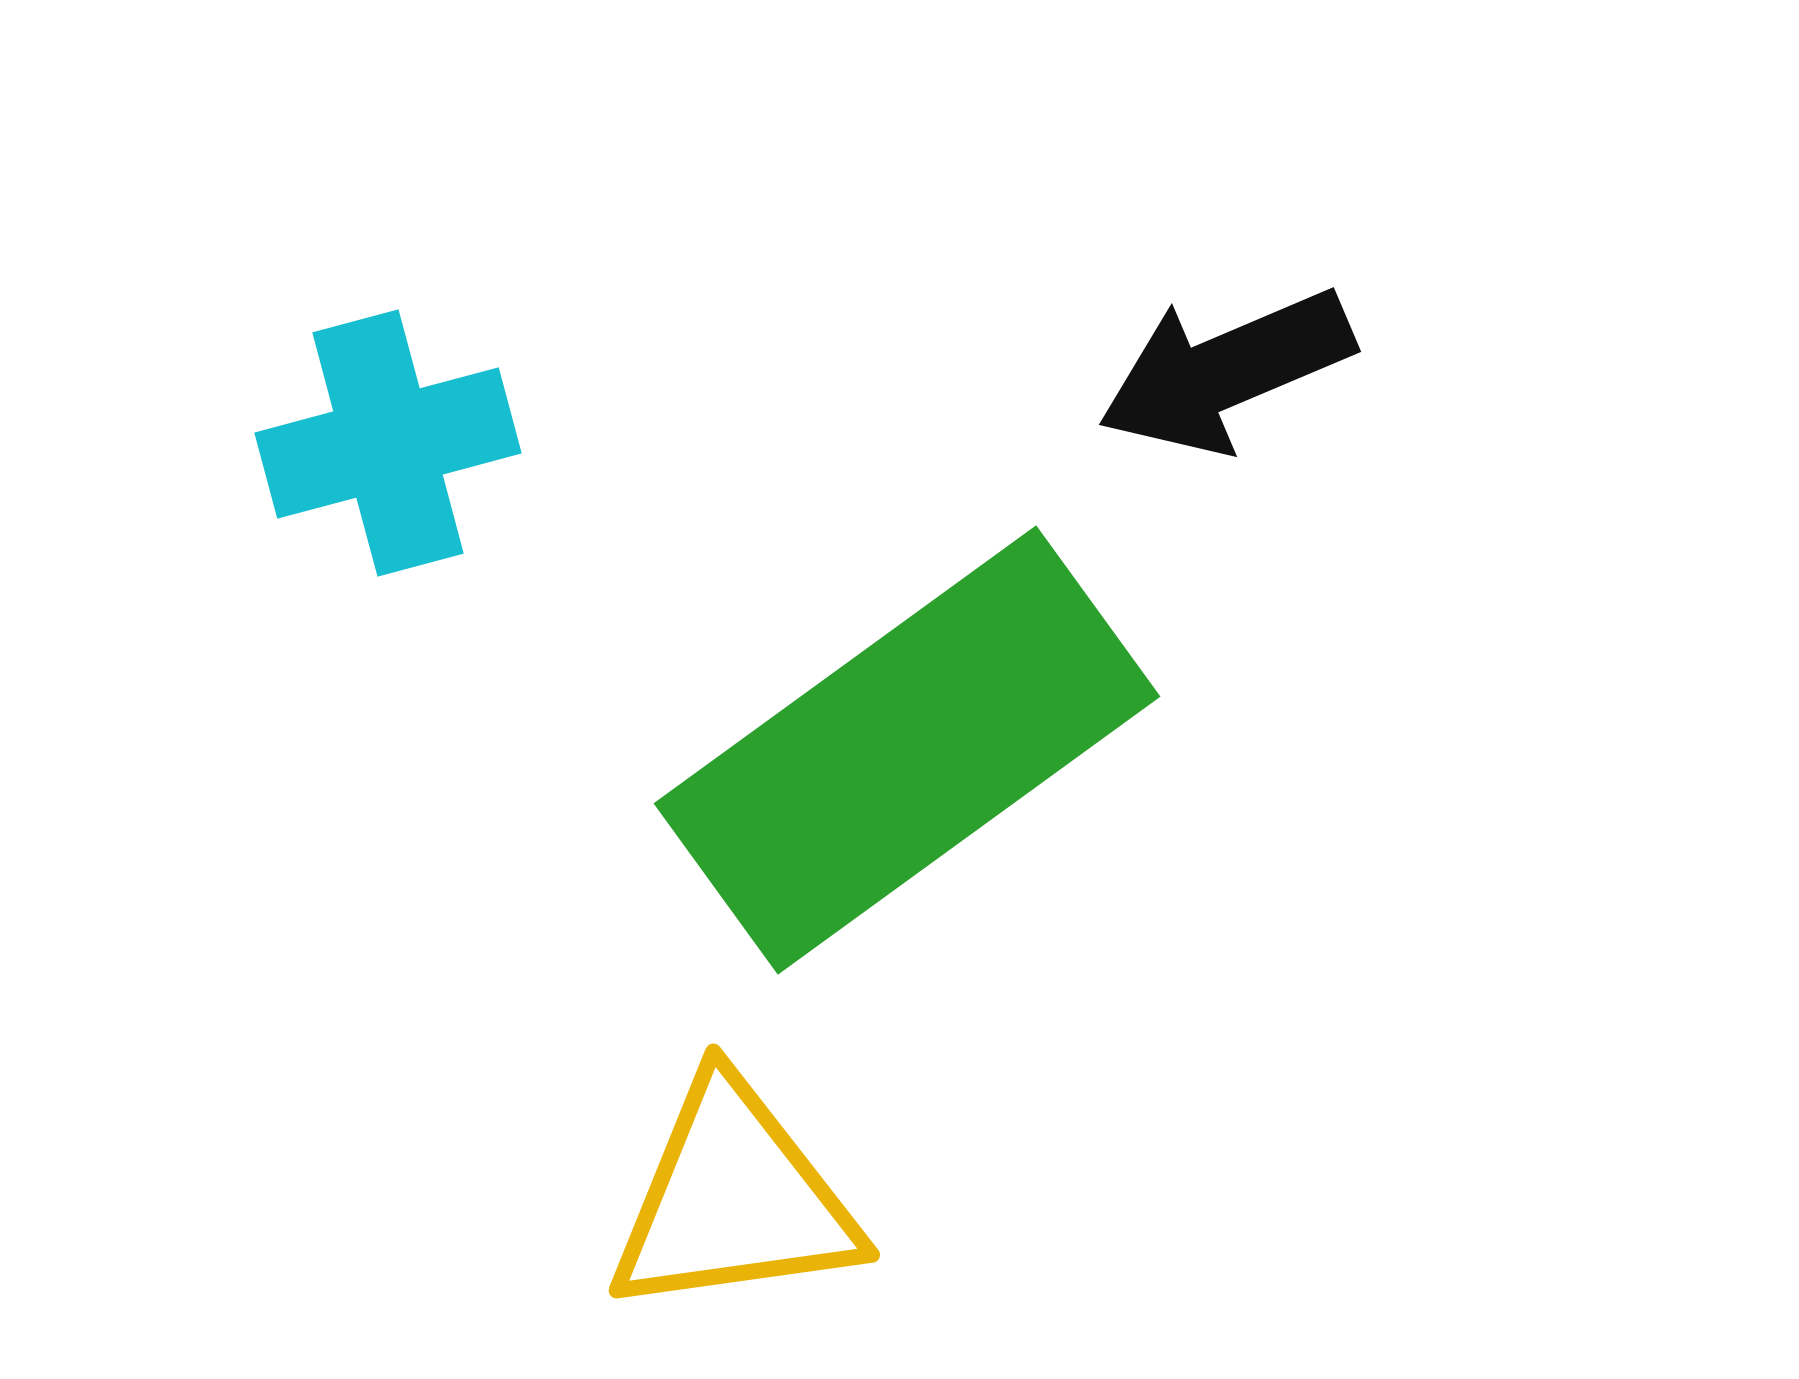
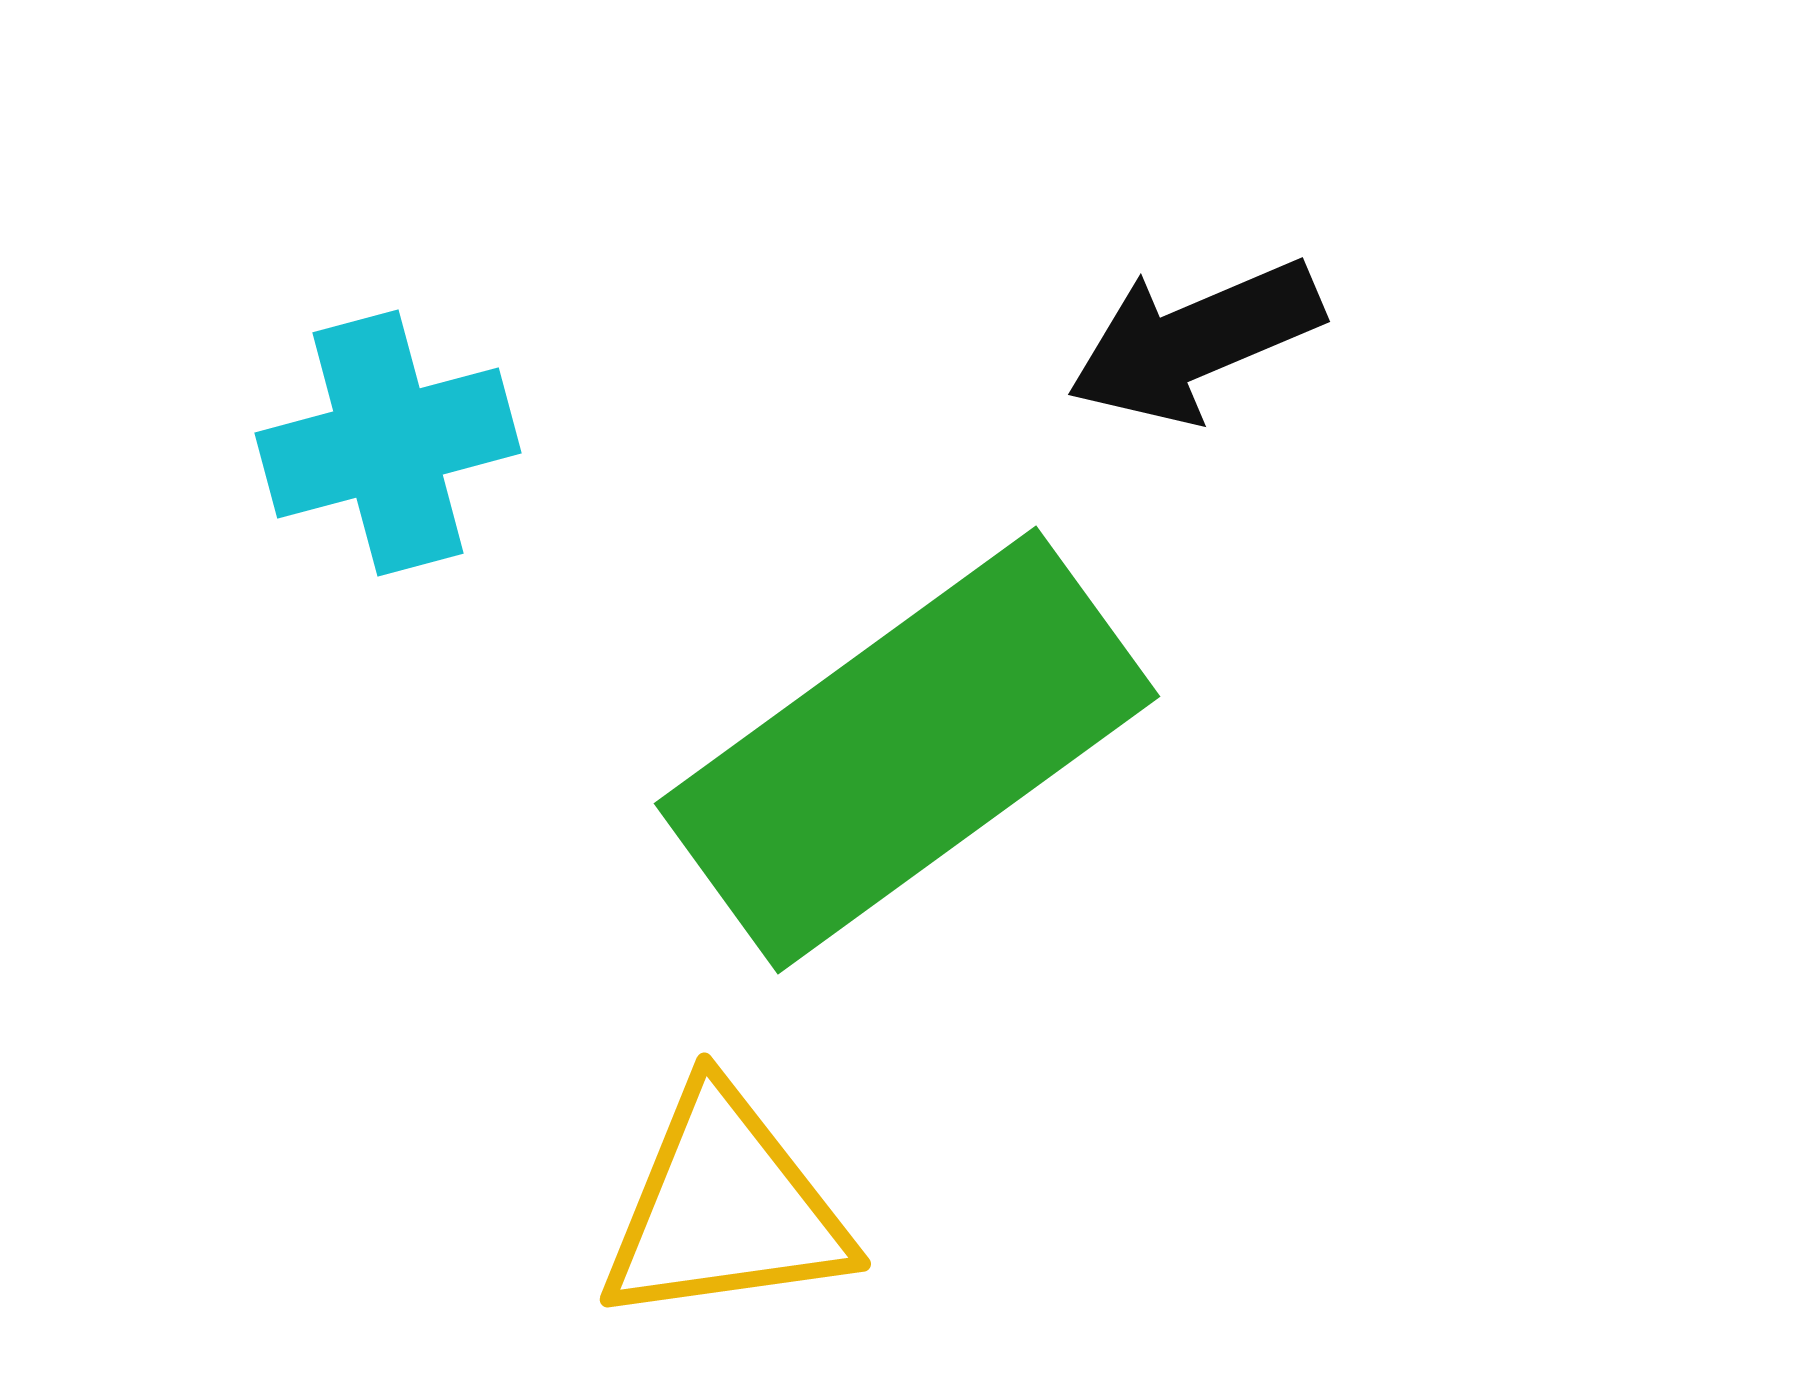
black arrow: moved 31 px left, 30 px up
yellow triangle: moved 9 px left, 9 px down
